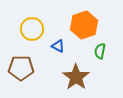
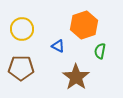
yellow circle: moved 10 px left
